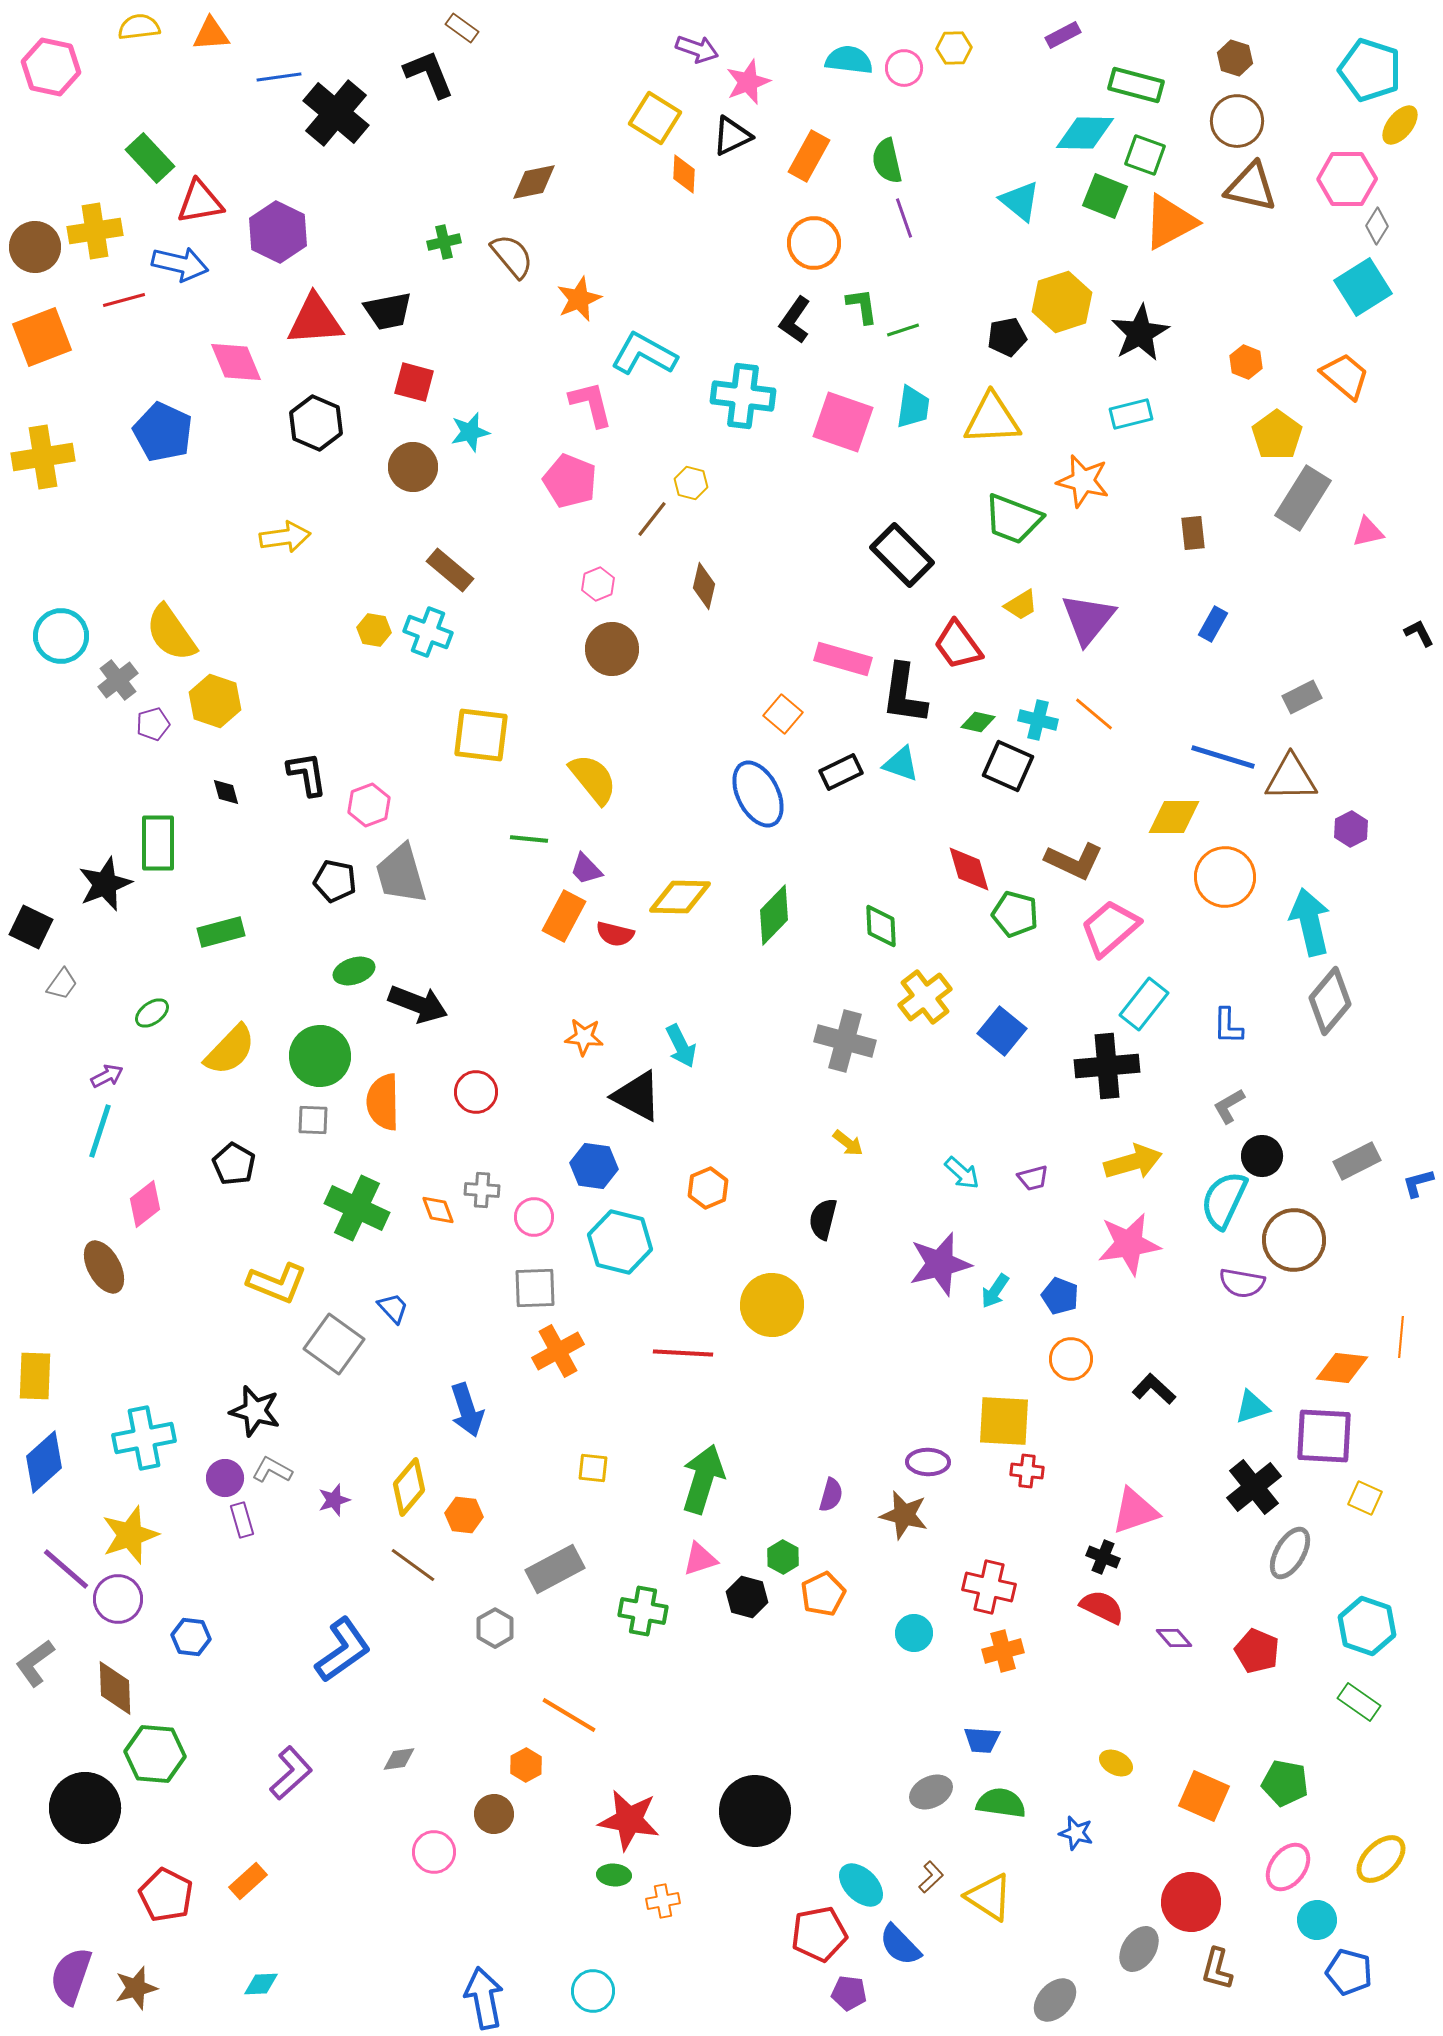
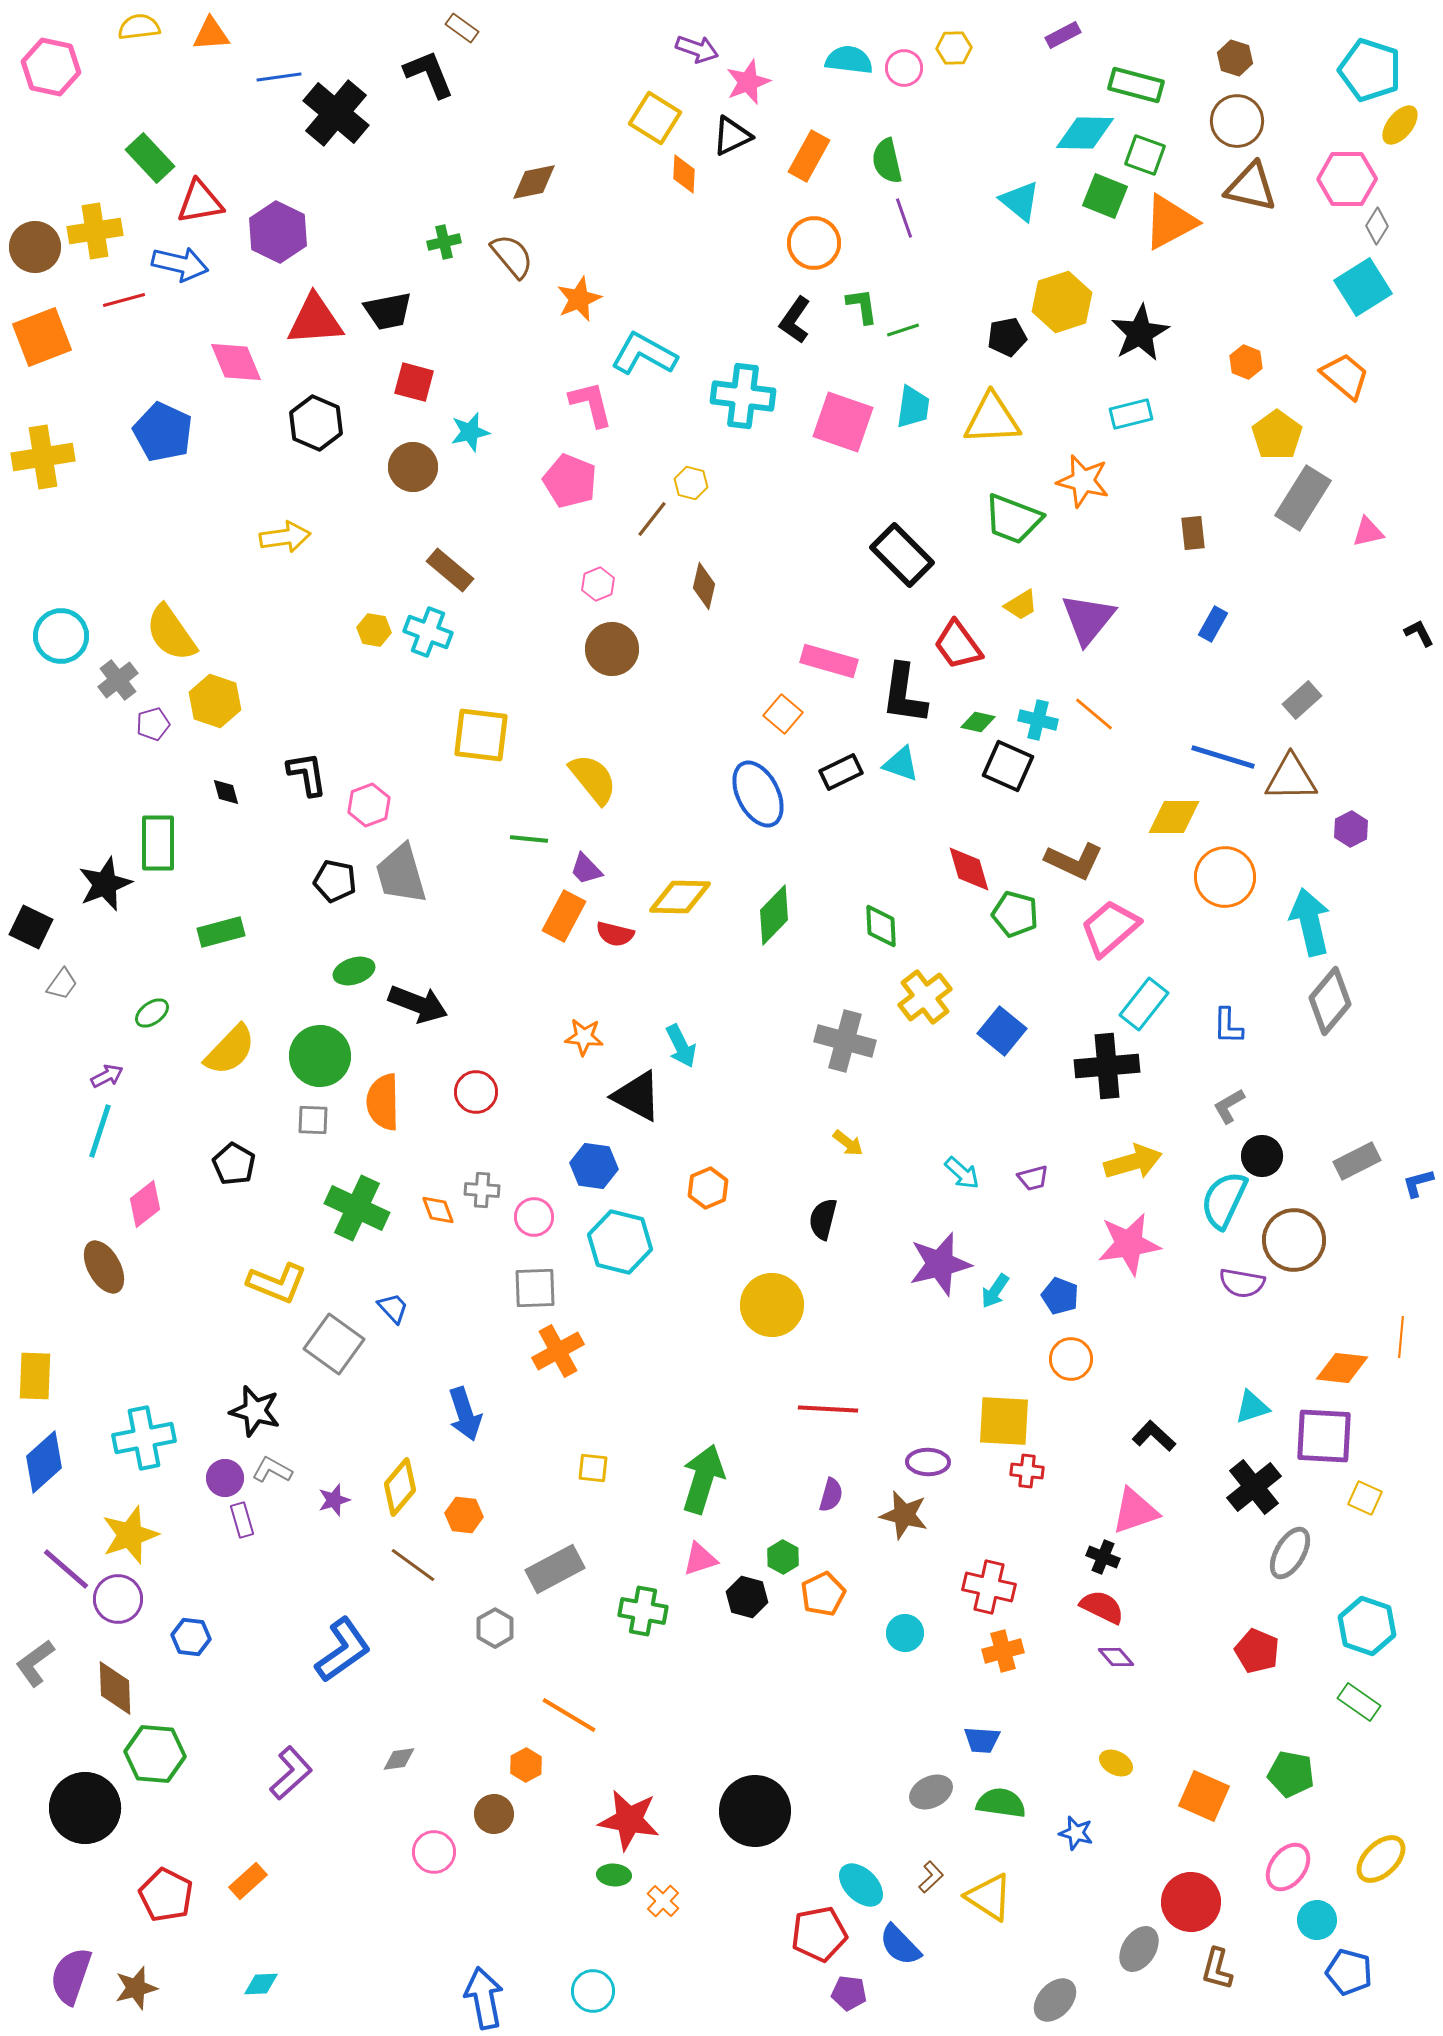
pink rectangle at (843, 659): moved 14 px left, 2 px down
gray rectangle at (1302, 697): moved 3 px down; rotated 15 degrees counterclockwise
red line at (683, 1353): moved 145 px right, 56 px down
black L-shape at (1154, 1389): moved 47 px down
blue arrow at (467, 1410): moved 2 px left, 4 px down
yellow diamond at (409, 1487): moved 9 px left
cyan circle at (914, 1633): moved 9 px left
purple diamond at (1174, 1638): moved 58 px left, 19 px down
green pentagon at (1285, 1783): moved 6 px right, 9 px up
orange cross at (663, 1901): rotated 36 degrees counterclockwise
